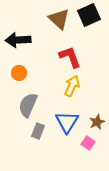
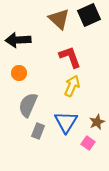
blue triangle: moved 1 px left
